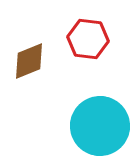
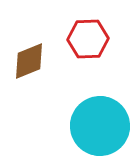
red hexagon: rotated 9 degrees counterclockwise
